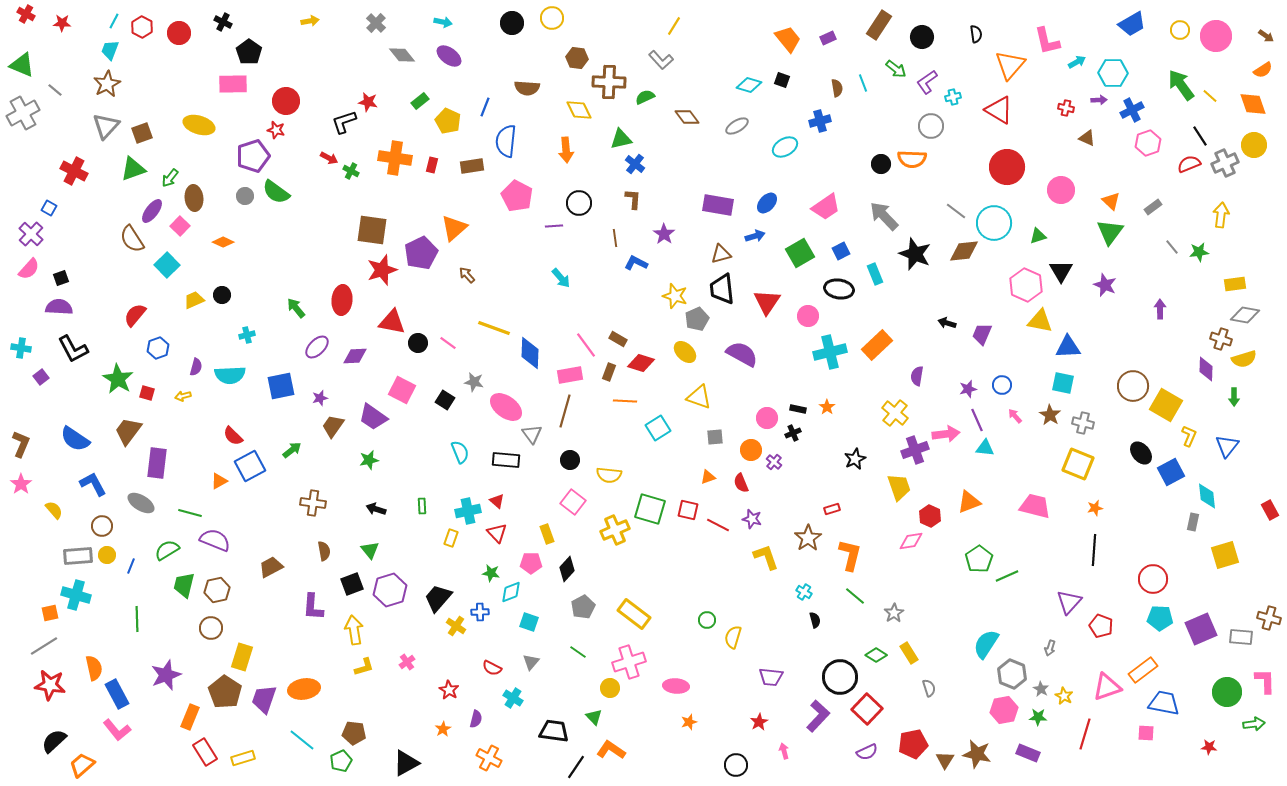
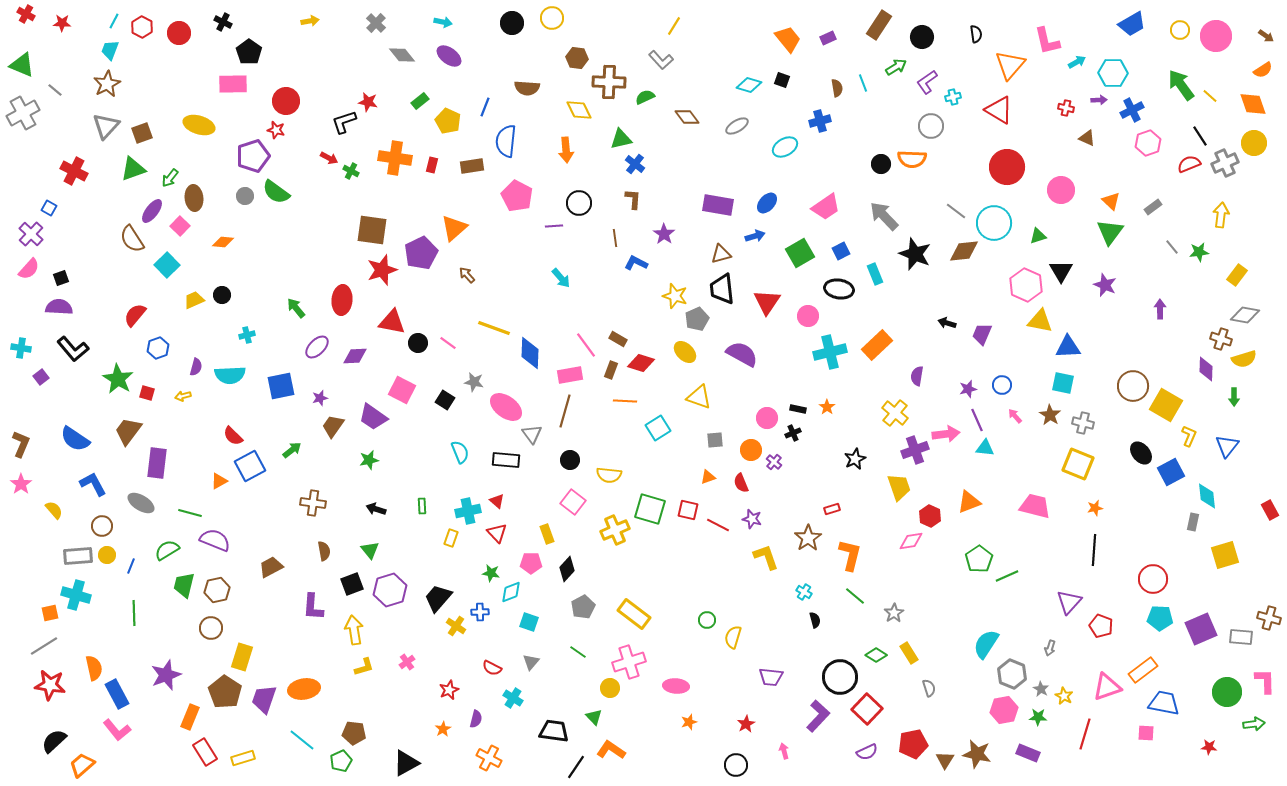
green arrow at (896, 69): moved 2 px up; rotated 70 degrees counterclockwise
yellow circle at (1254, 145): moved 2 px up
orange diamond at (223, 242): rotated 20 degrees counterclockwise
yellow rectangle at (1235, 284): moved 2 px right, 9 px up; rotated 45 degrees counterclockwise
black L-shape at (73, 349): rotated 12 degrees counterclockwise
brown rectangle at (609, 372): moved 2 px right, 2 px up
gray square at (715, 437): moved 3 px down
green line at (137, 619): moved 3 px left, 6 px up
red star at (449, 690): rotated 18 degrees clockwise
red star at (759, 722): moved 13 px left, 2 px down
